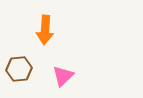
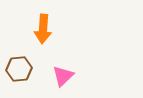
orange arrow: moved 2 px left, 1 px up
